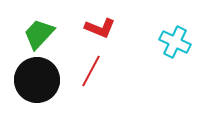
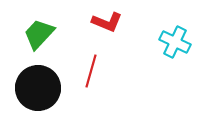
red L-shape: moved 7 px right, 6 px up
red line: rotated 12 degrees counterclockwise
black circle: moved 1 px right, 8 px down
